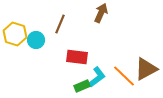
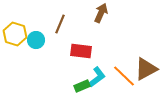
red rectangle: moved 4 px right, 6 px up
